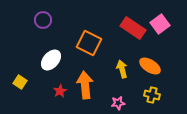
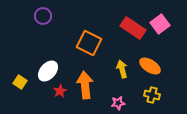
purple circle: moved 4 px up
white ellipse: moved 3 px left, 11 px down
